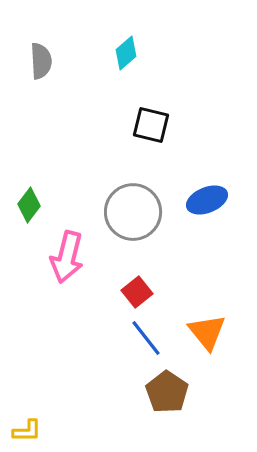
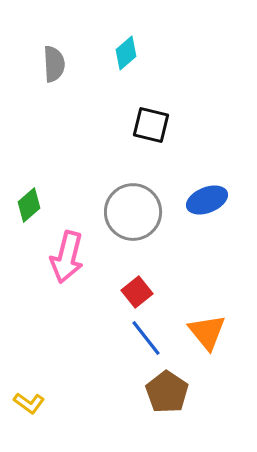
gray semicircle: moved 13 px right, 3 px down
green diamond: rotated 12 degrees clockwise
yellow L-shape: moved 2 px right, 28 px up; rotated 36 degrees clockwise
